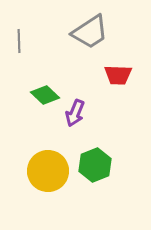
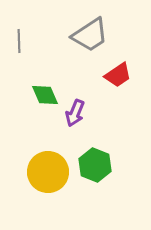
gray trapezoid: moved 3 px down
red trapezoid: rotated 36 degrees counterclockwise
green diamond: rotated 24 degrees clockwise
green hexagon: rotated 16 degrees counterclockwise
yellow circle: moved 1 px down
